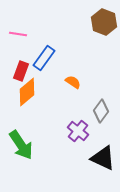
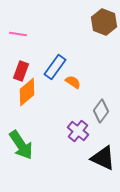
blue rectangle: moved 11 px right, 9 px down
